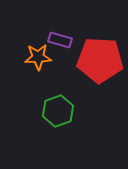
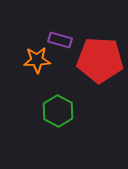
orange star: moved 1 px left, 3 px down
green hexagon: rotated 12 degrees counterclockwise
